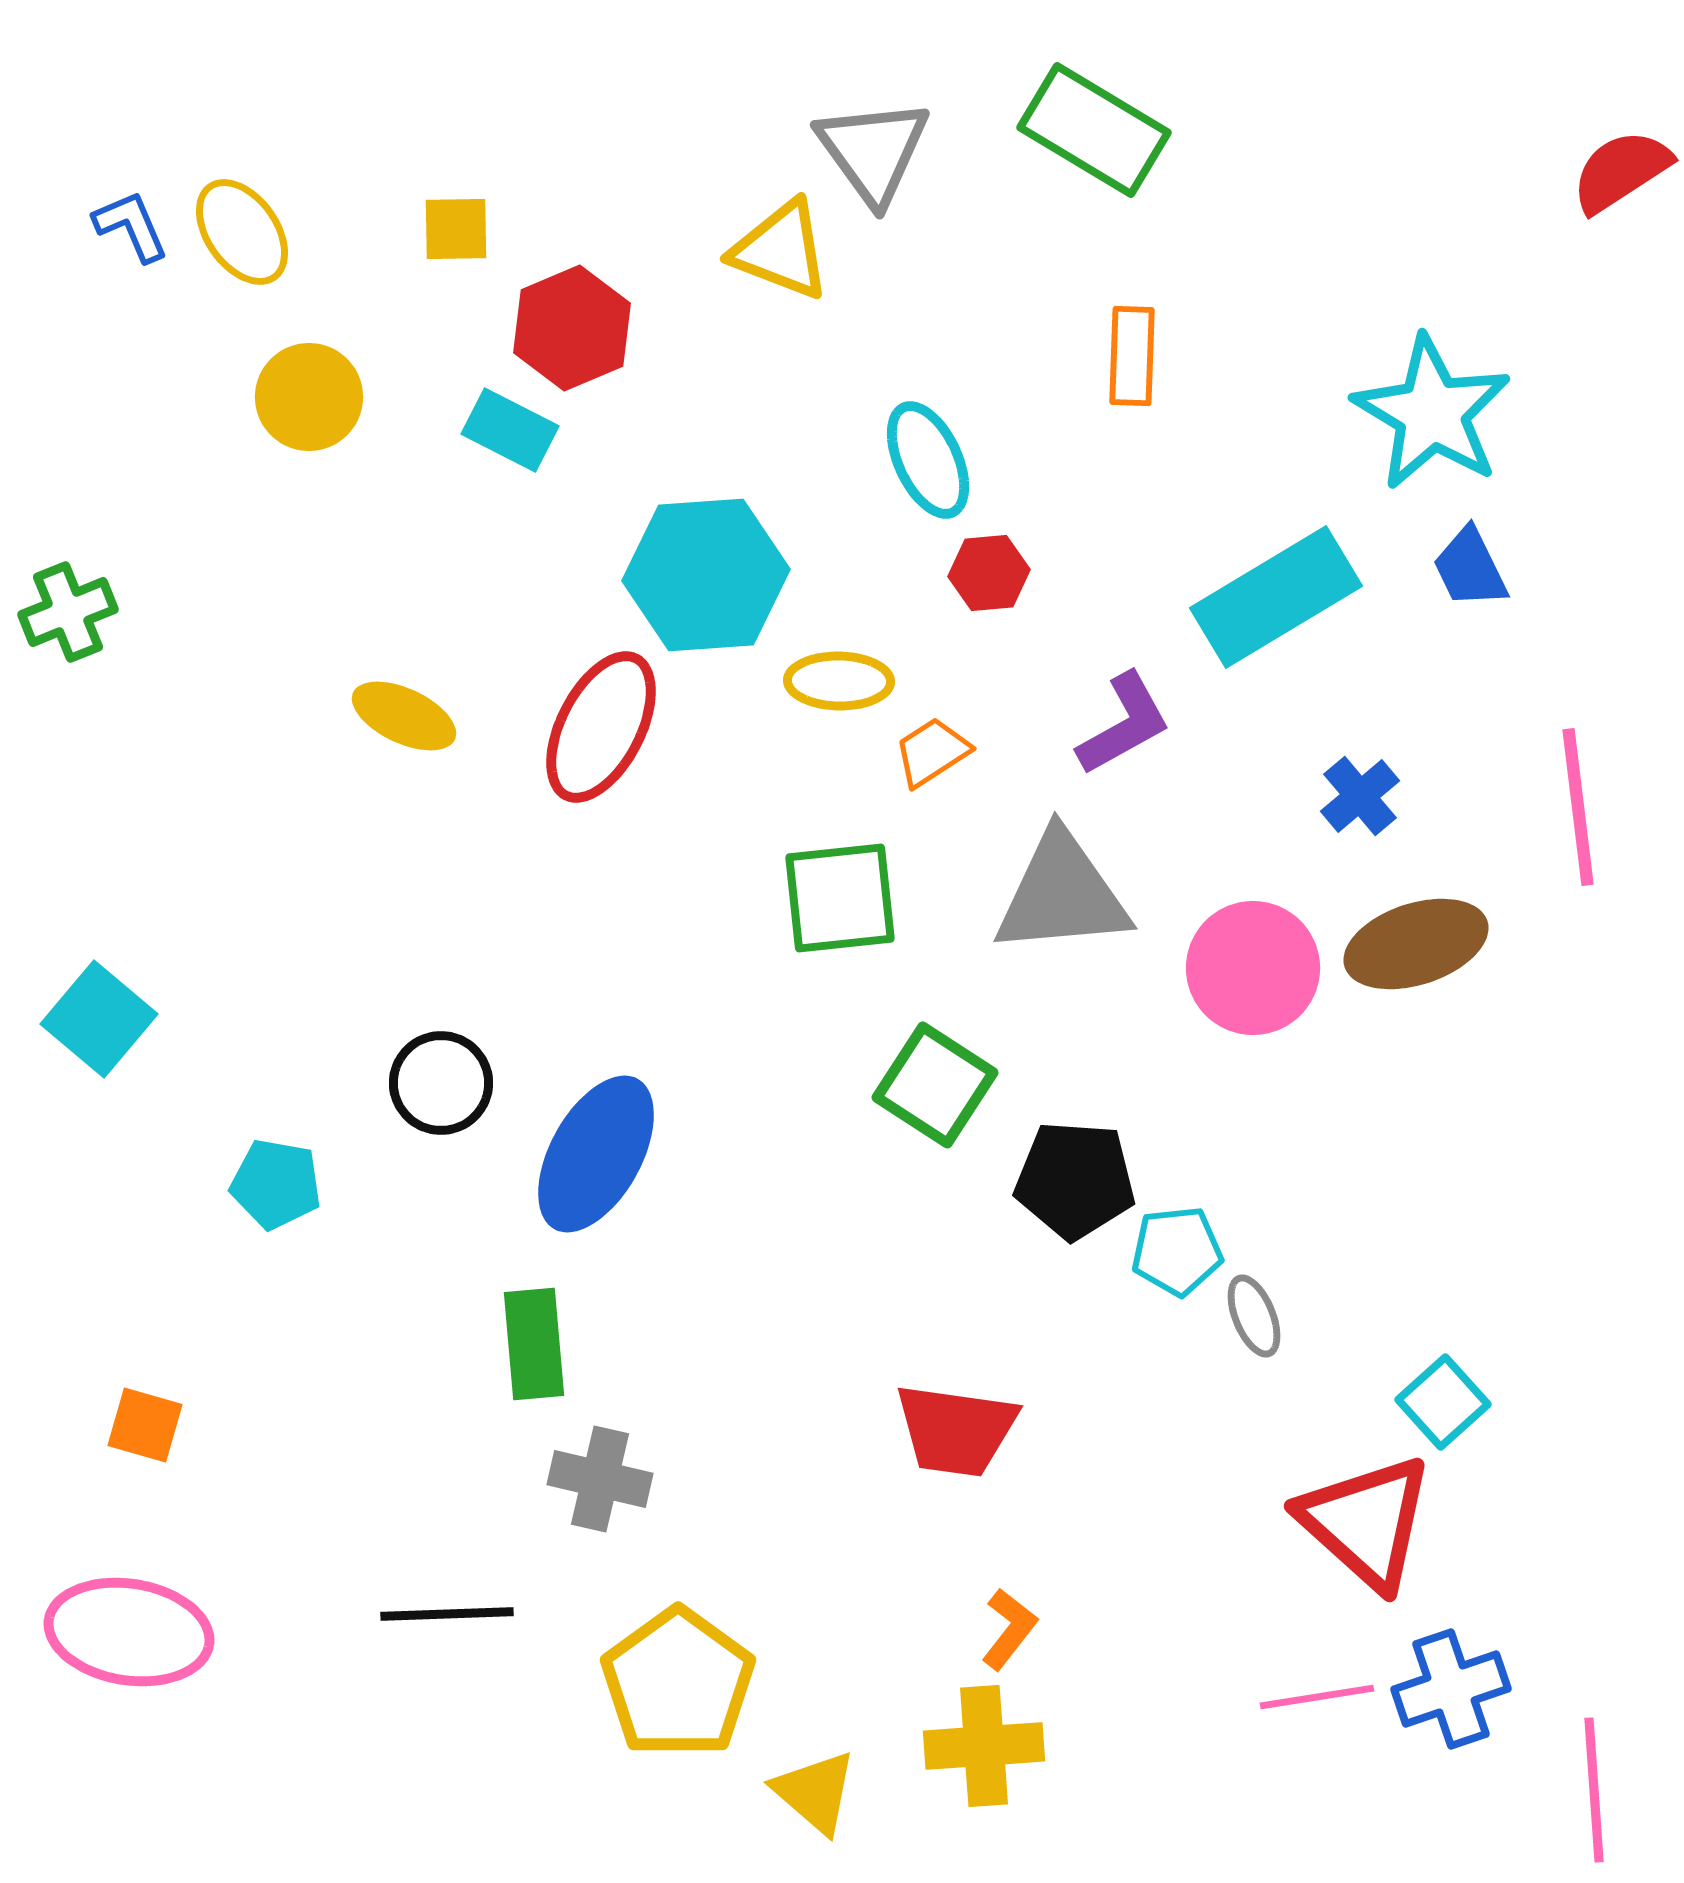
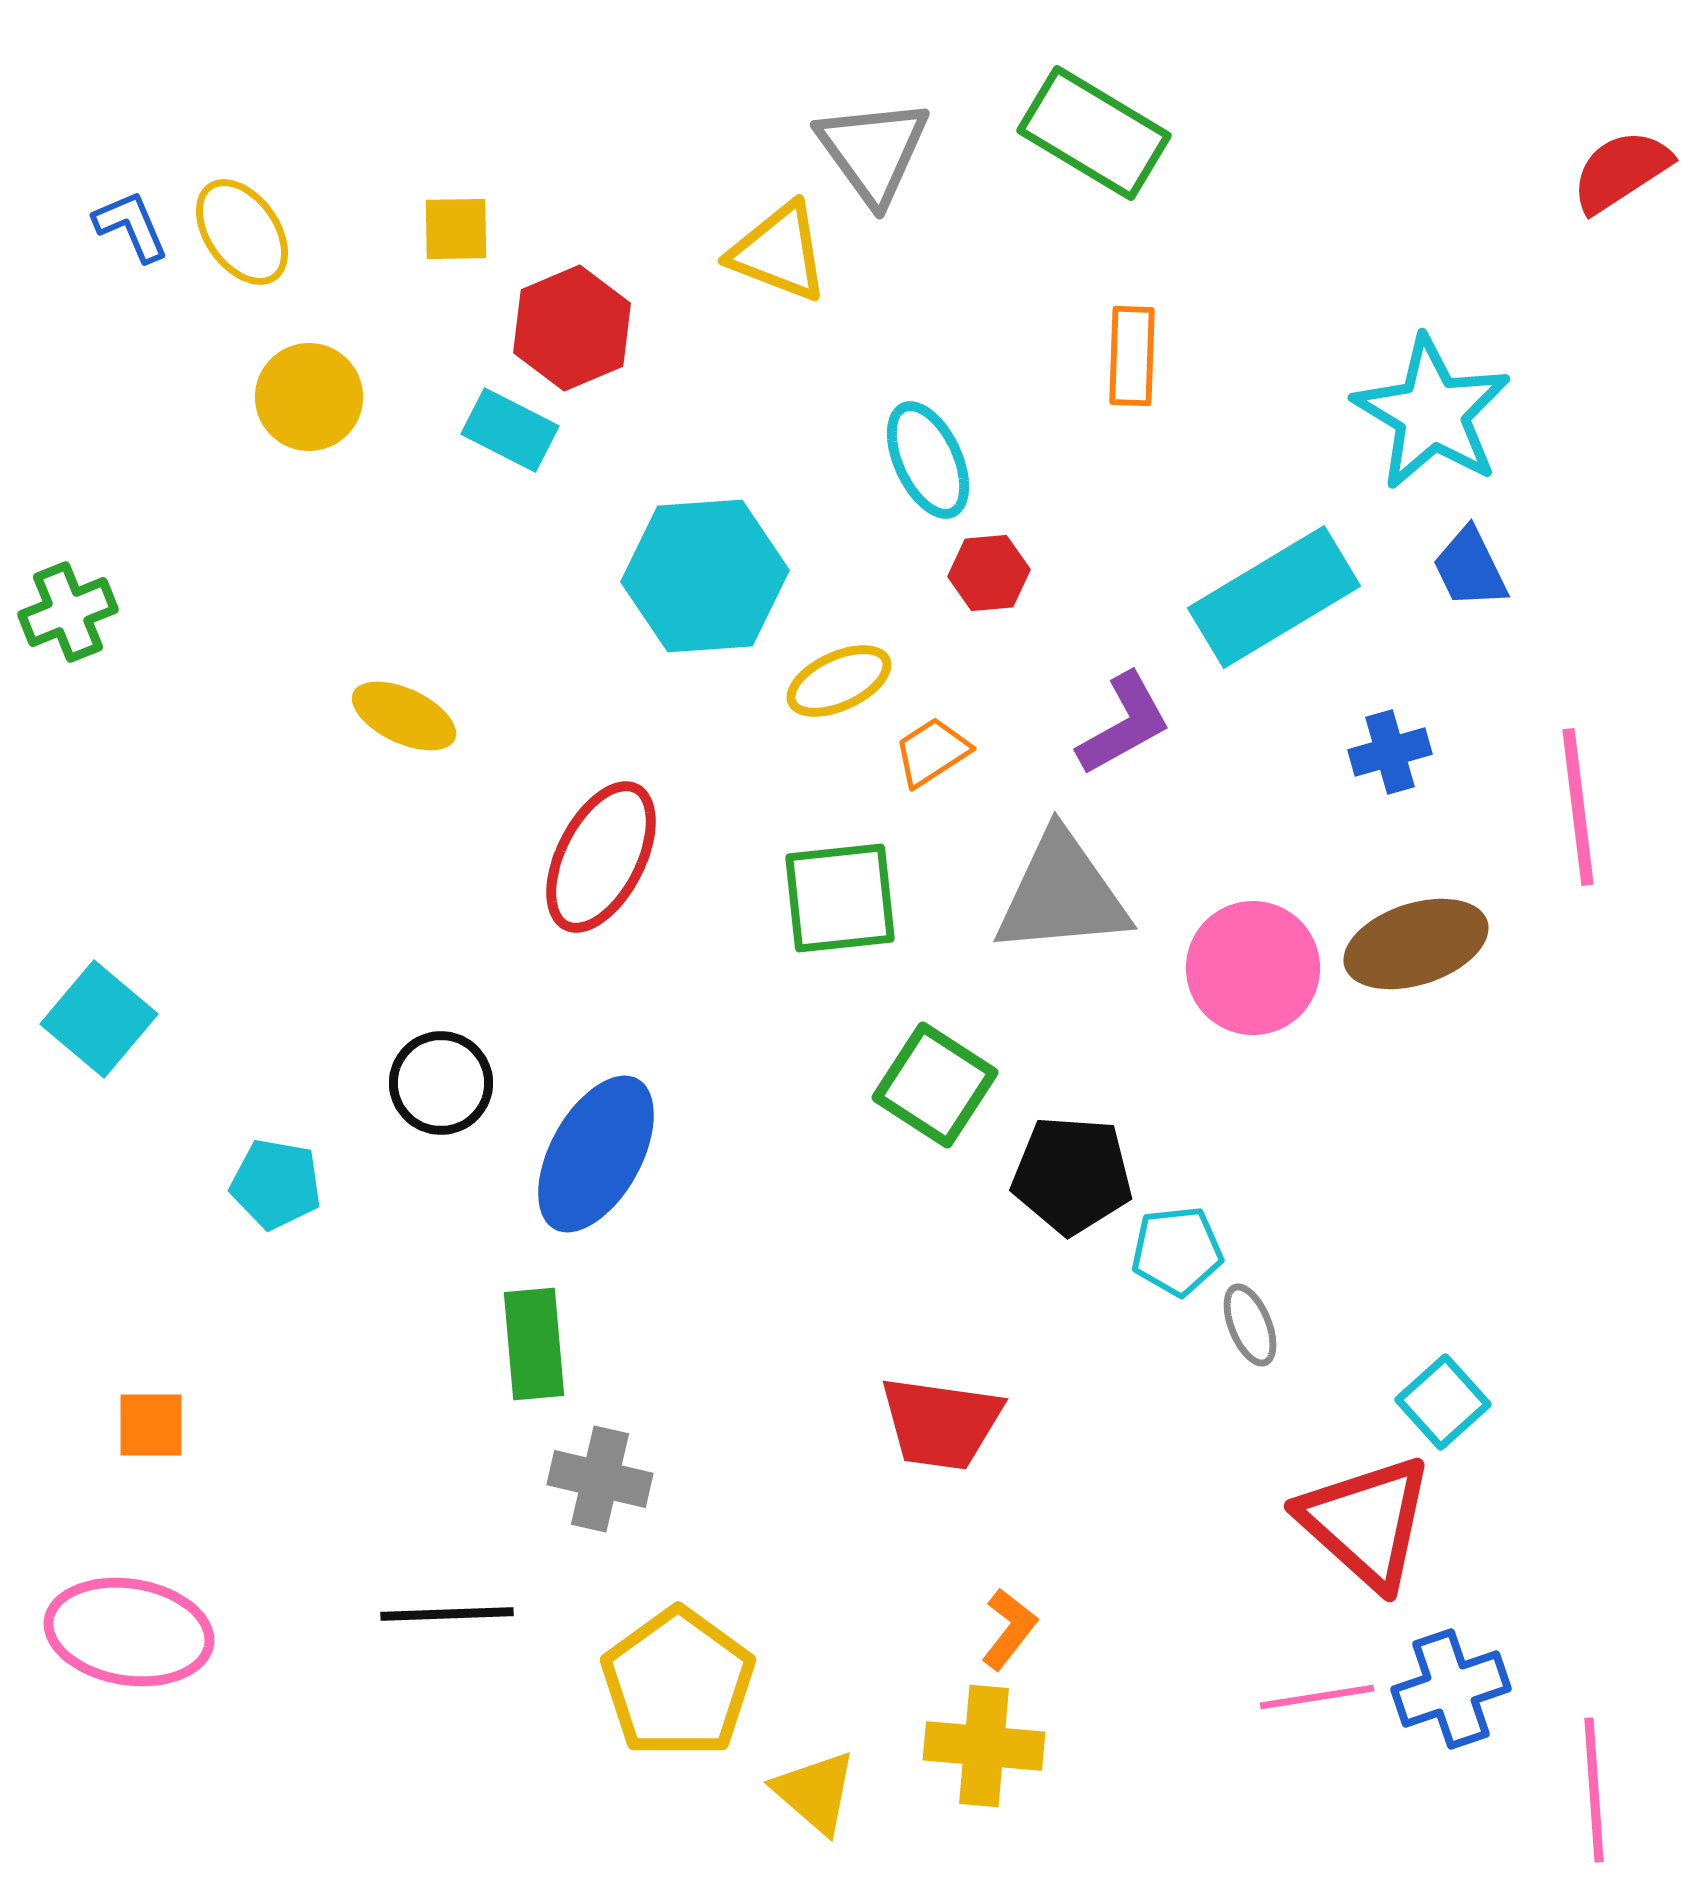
green rectangle at (1094, 130): moved 3 px down
yellow triangle at (781, 250): moved 2 px left, 2 px down
cyan hexagon at (706, 575): moved 1 px left, 1 px down
cyan rectangle at (1276, 597): moved 2 px left
yellow ellipse at (839, 681): rotated 26 degrees counterclockwise
red ellipse at (601, 727): moved 130 px down
blue cross at (1360, 796): moved 30 px right, 44 px up; rotated 24 degrees clockwise
black pentagon at (1075, 1180): moved 3 px left, 5 px up
gray ellipse at (1254, 1316): moved 4 px left, 9 px down
orange square at (145, 1425): moved 6 px right; rotated 16 degrees counterclockwise
red trapezoid at (956, 1430): moved 15 px left, 7 px up
yellow cross at (984, 1746): rotated 9 degrees clockwise
